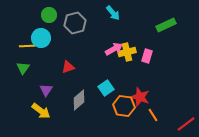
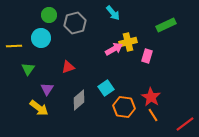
yellow line: moved 13 px left
yellow cross: moved 1 px right, 10 px up
green triangle: moved 5 px right, 1 px down
purple triangle: moved 1 px right, 1 px up
red star: moved 11 px right; rotated 12 degrees clockwise
orange hexagon: moved 1 px down
yellow arrow: moved 2 px left, 3 px up
red line: moved 1 px left
